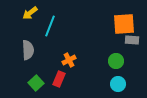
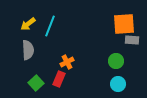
yellow arrow: moved 2 px left, 11 px down
orange cross: moved 2 px left, 2 px down
